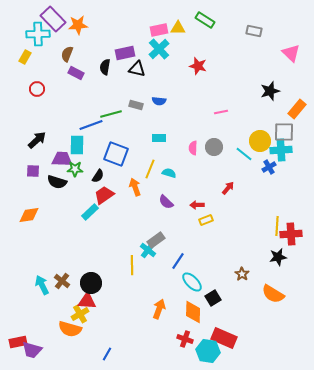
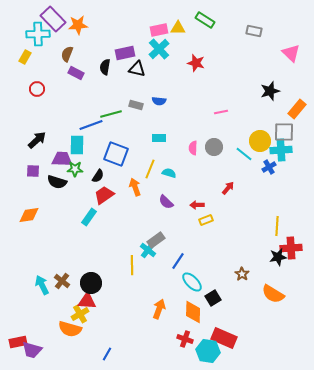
red star at (198, 66): moved 2 px left, 3 px up
cyan rectangle at (90, 212): moved 1 px left, 5 px down; rotated 12 degrees counterclockwise
red cross at (291, 234): moved 14 px down
